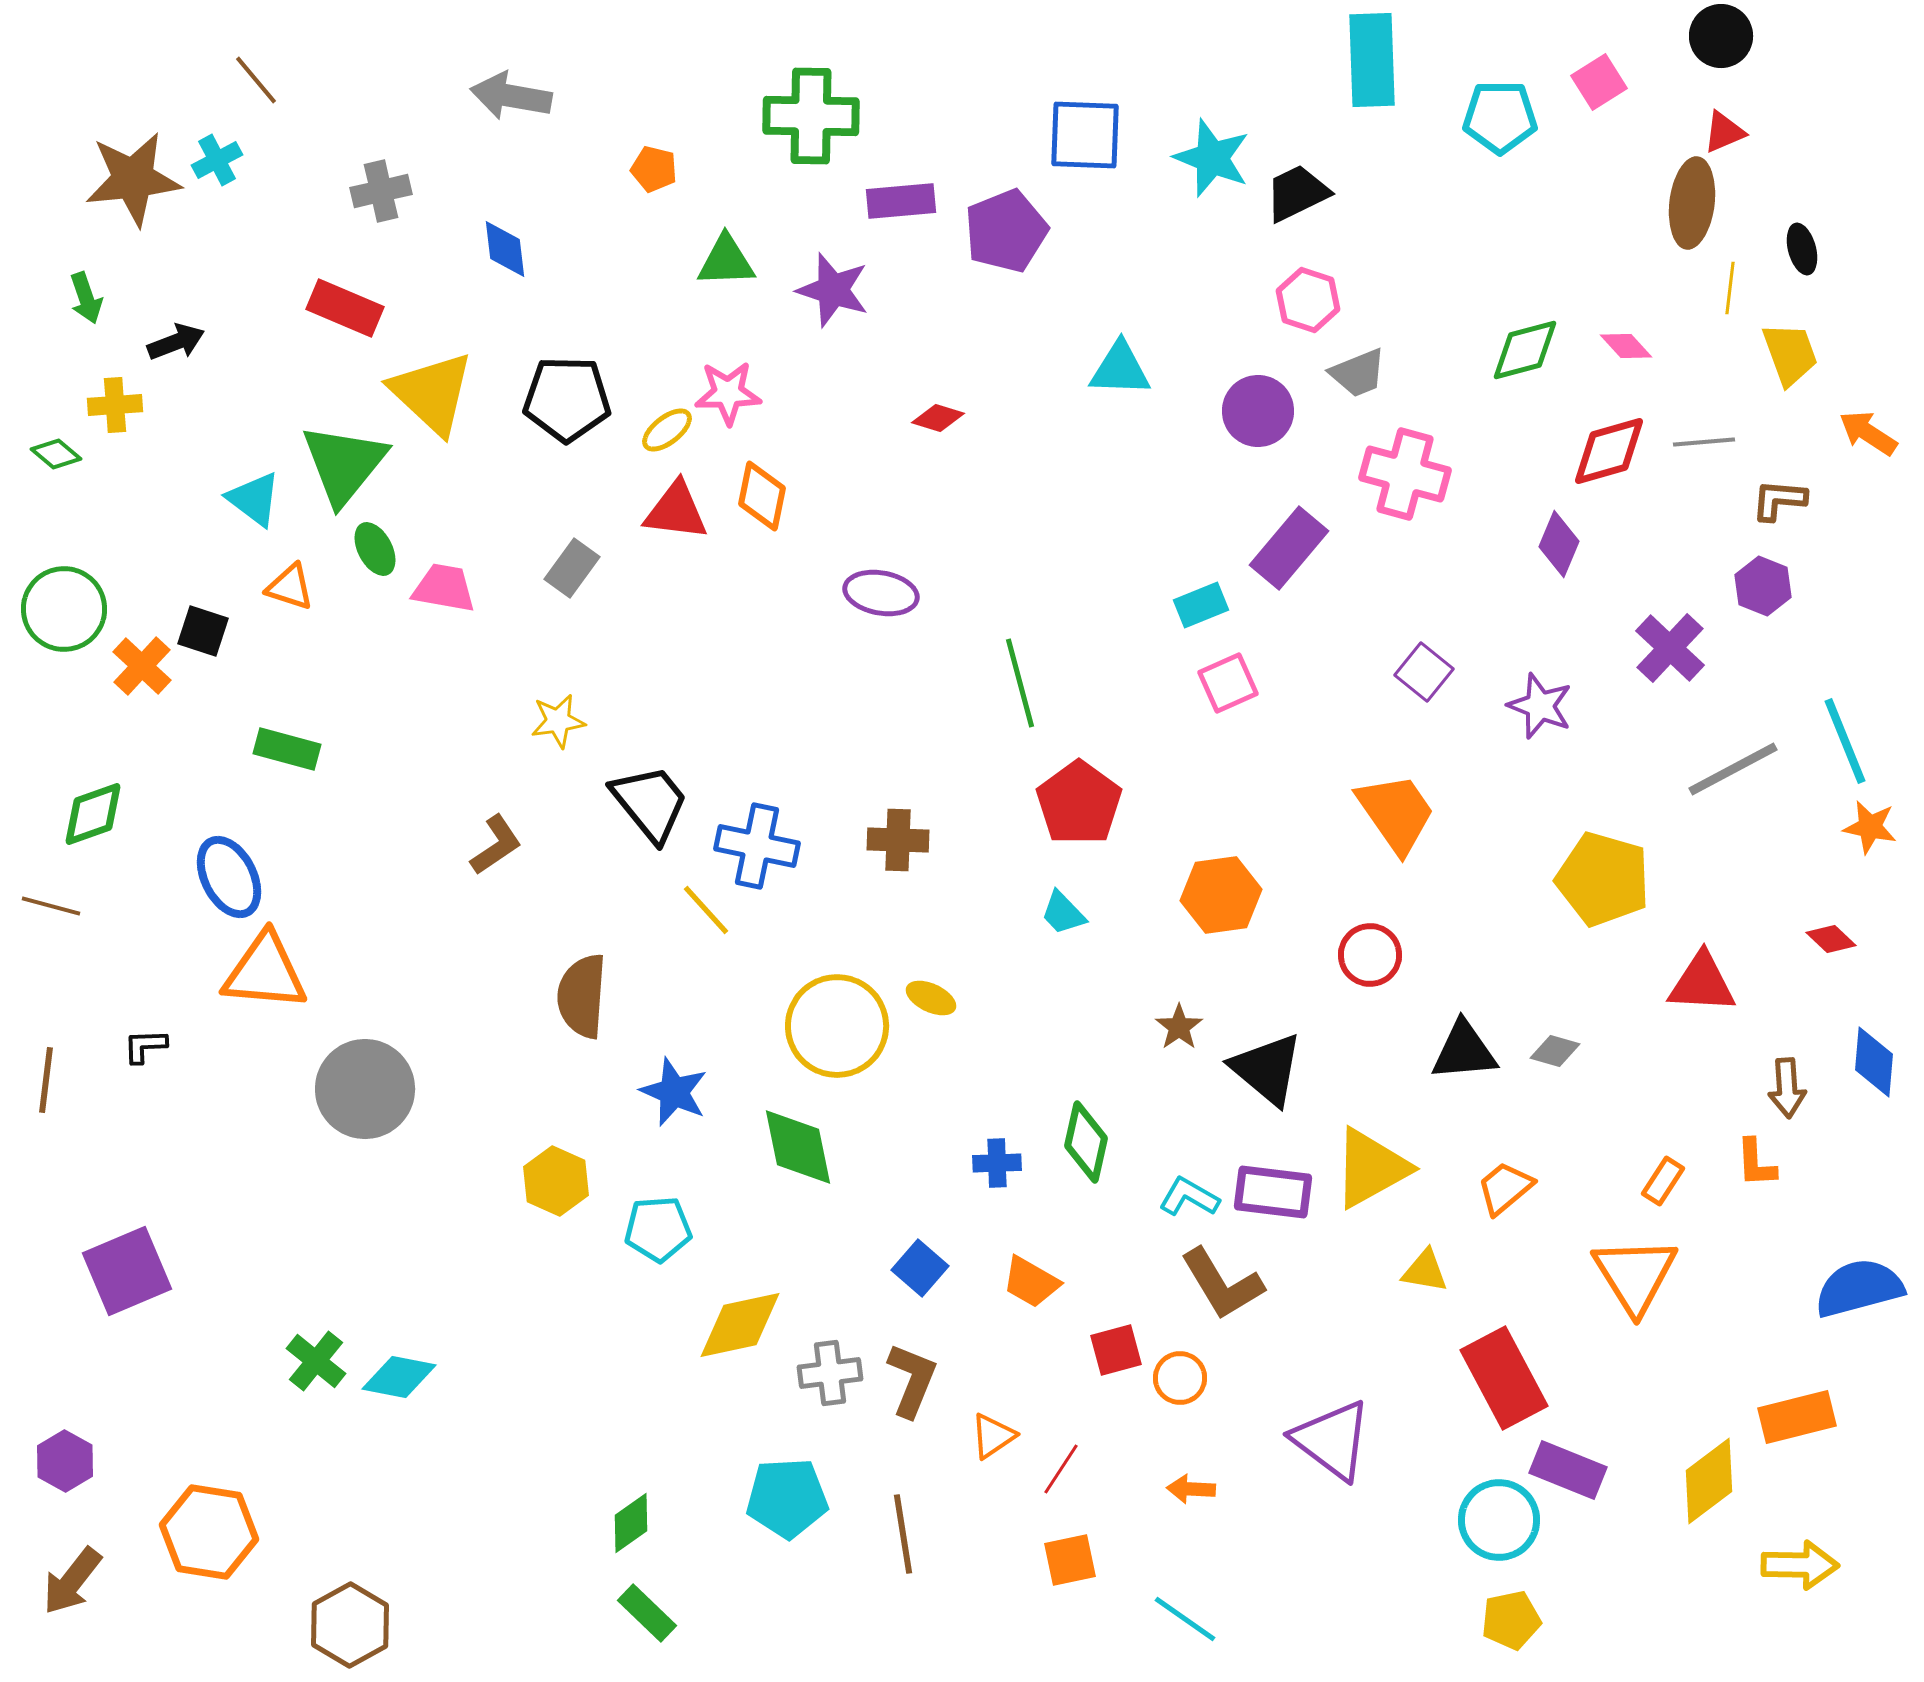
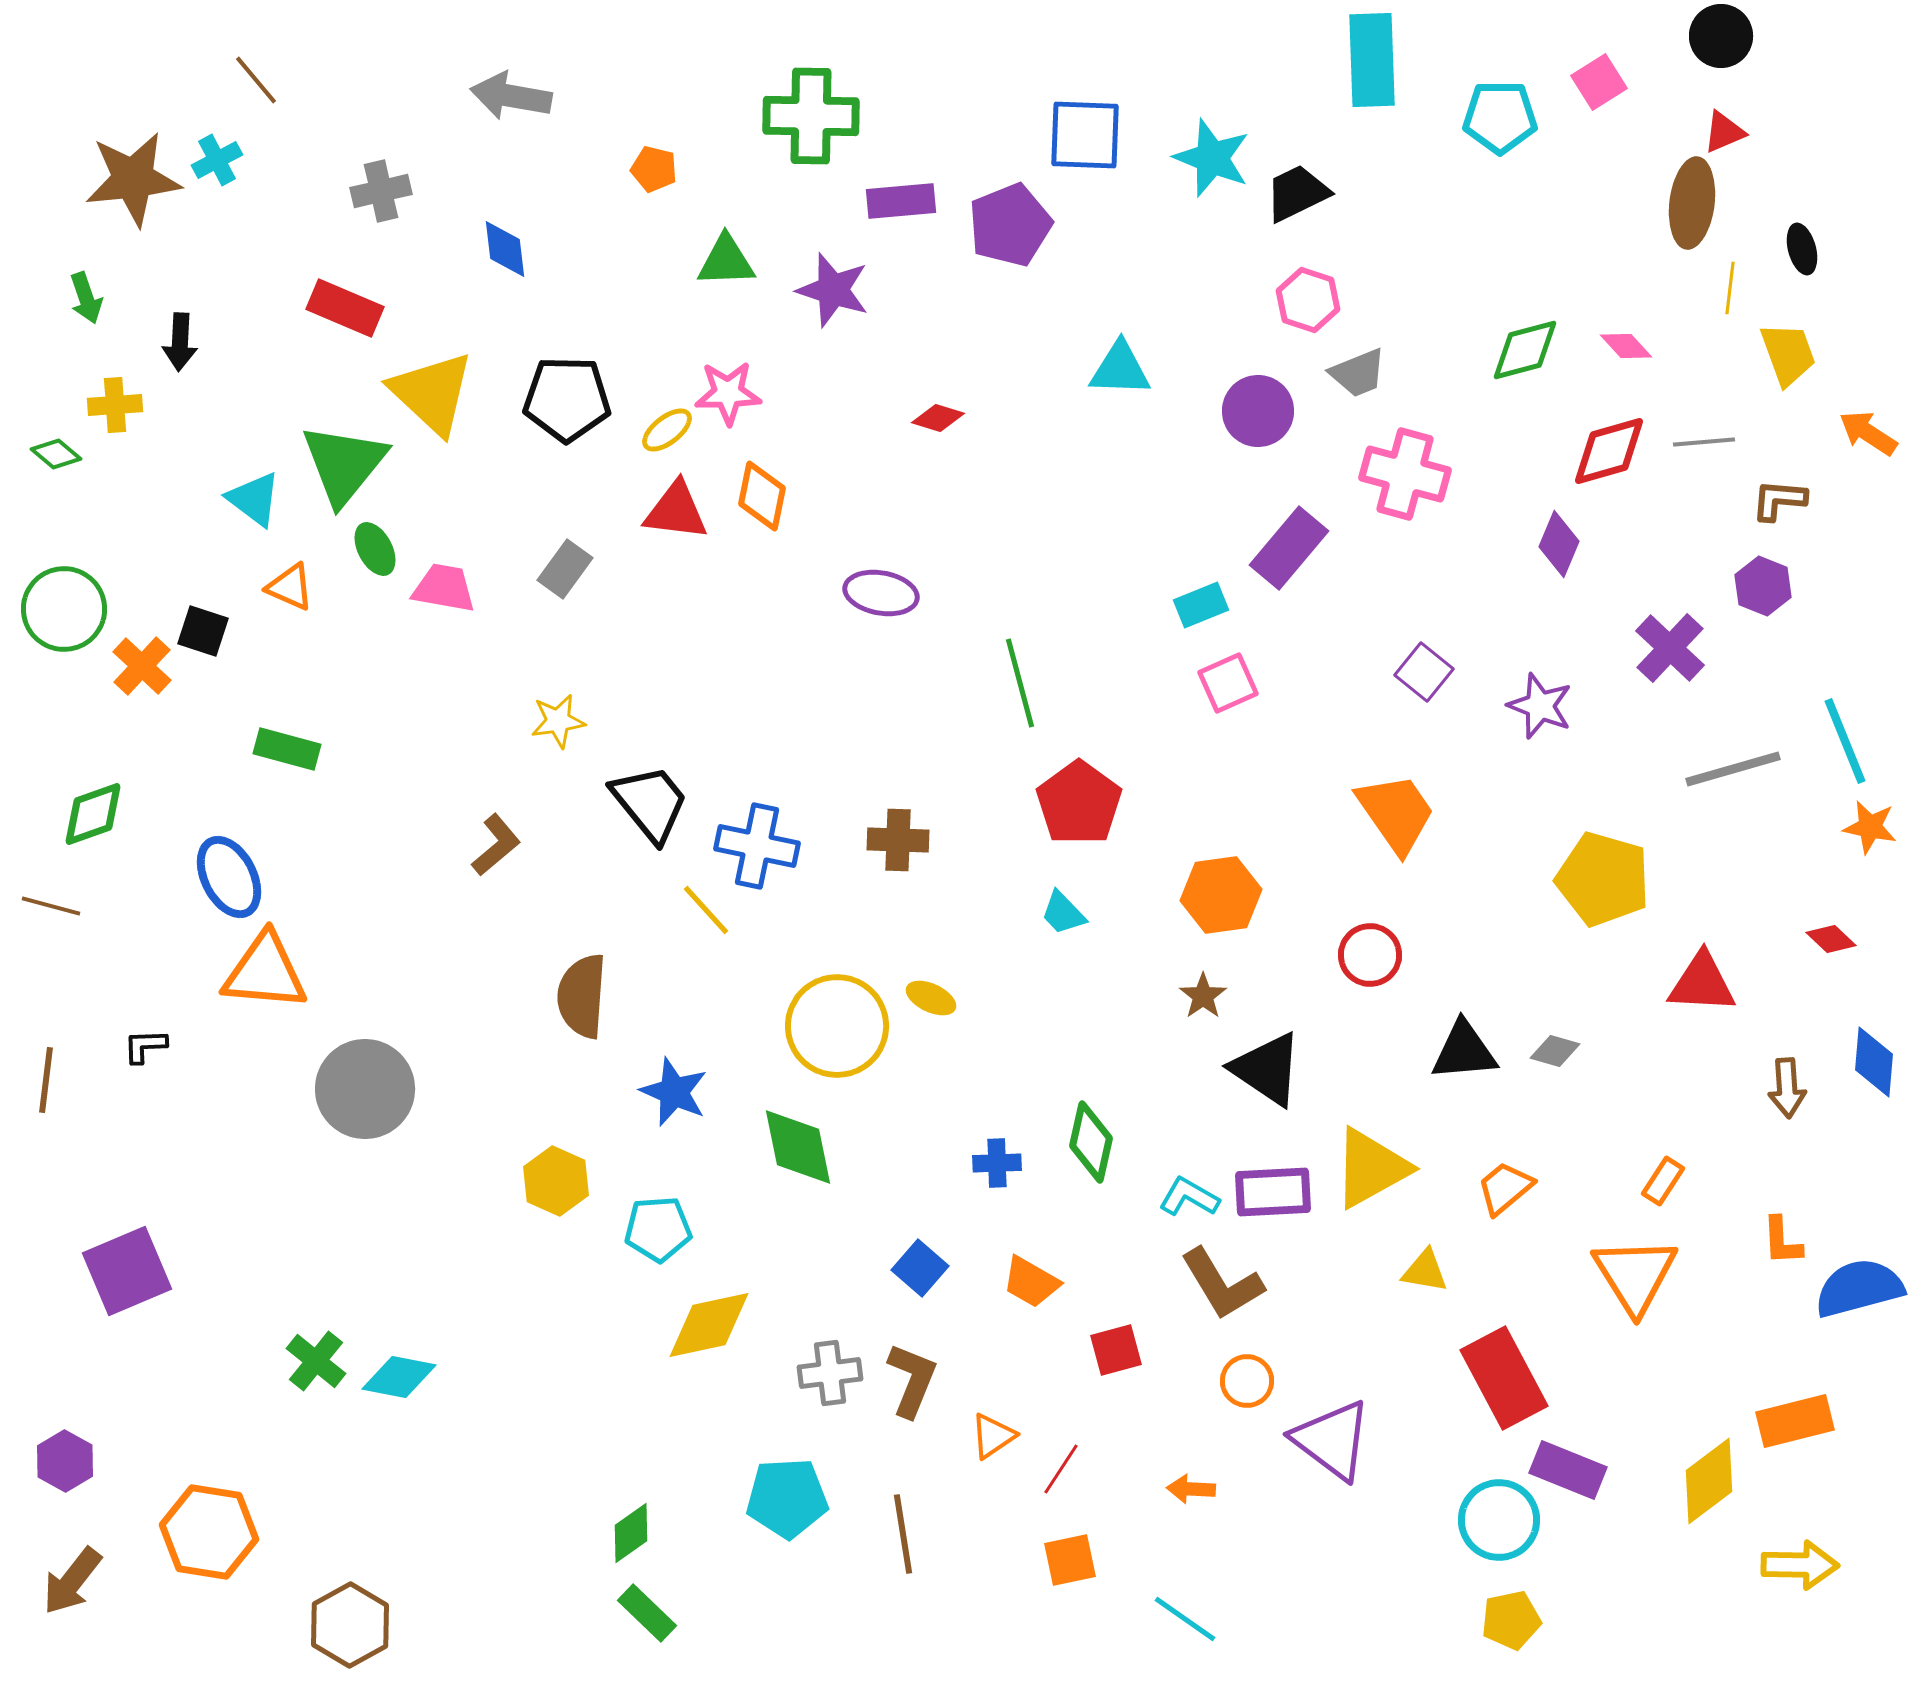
purple pentagon at (1006, 231): moved 4 px right, 6 px up
black arrow at (176, 342): moved 4 px right; rotated 114 degrees clockwise
yellow trapezoid at (1790, 354): moved 2 px left
gray rectangle at (572, 568): moved 7 px left, 1 px down
orange triangle at (290, 587): rotated 6 degrees clockwise
gray line at (1733, 769): rotated 12 degrees clockwise
brown L-shape at (496, 845): rotated 6 degrees counterclockwise
brown star at (1179, 1027): moved 24 px right, 31 px up
black triangle at (1267, 1069): rotated 6 degrees counterclockwise
green diamond at (1086, 1142): moved 5 px right
orange L-shape at (1756, 1163): moved 26 px right, 78 px down
purple rectangle at (1273, 1192): rotated 10 degrees counterclockwise
yellow diamond at (740, 1325): moved 31 px left
orange circle at (1180, 1378): moved 67 px right, 3 px down
orange rectangle at (1797, 1417): moved 2 px left, 4 px down
green diamond at (631, 1523): moved 10 px down
